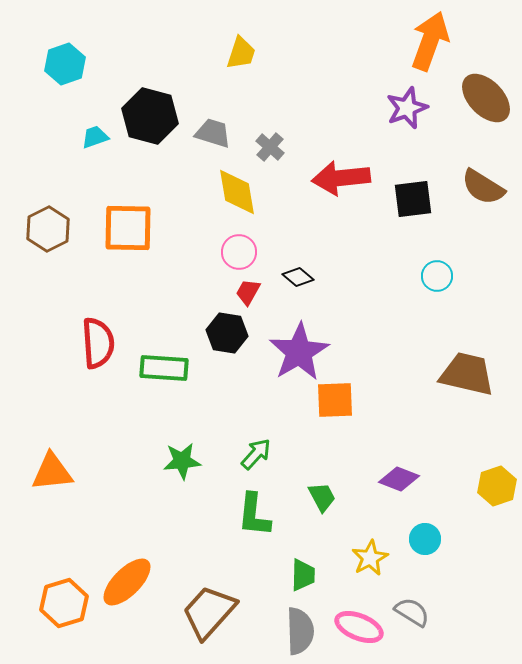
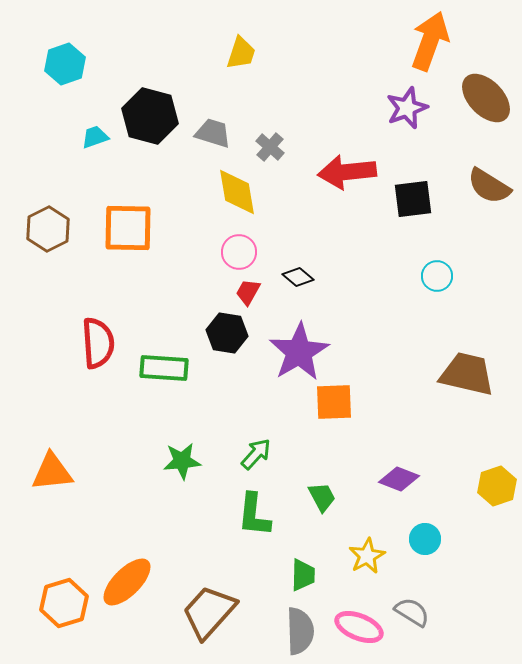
red arrow at (341, 178): moved 6 px right, 6 px up
brown semicircle at (483, 187): moved 6 px right, 1 px up
orange square at (335, 400): moved 1 px left, 2 px down
yellow star at (370, 558): moved 3 px left, 2 px up
